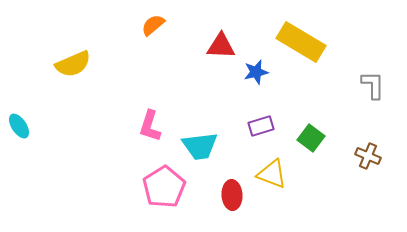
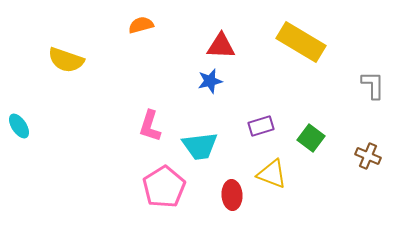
orange semicircle: moved 12 px left; rotated 25 degrees clockwise
yellow semicircle: moved 7 px left, 4 px up; rotated 42 degrees clockwise
blue star: moved 46 px left, 9 px down
